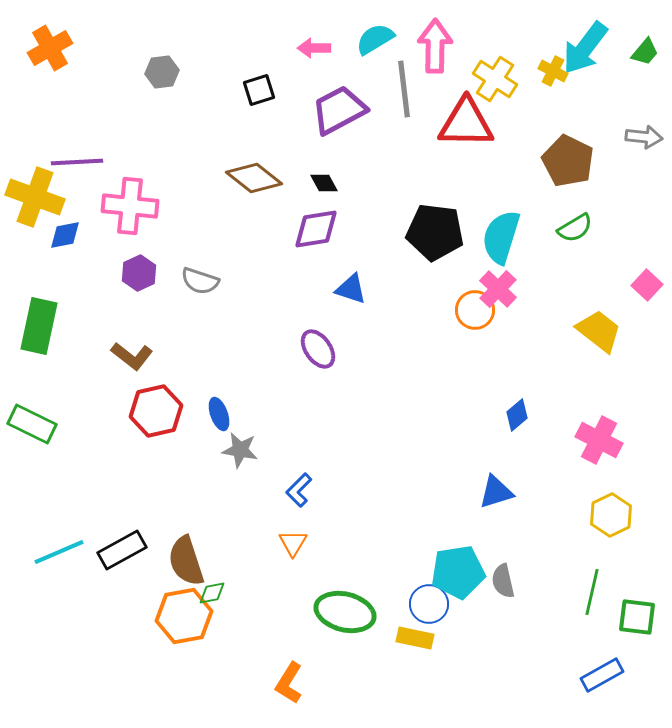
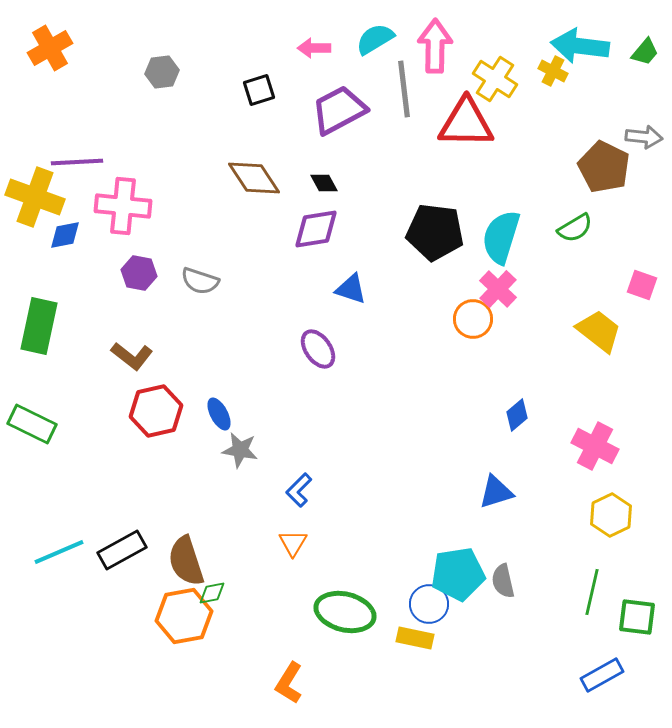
cyan arrow at (585, 48): moved 5 px left, 2 px up; rotated 60 degrees clockwise
brown pentagon at (568, 161): moved 36 px right, 6 px down
brown diamond at (254, 178): rotated 18 degrees clockwise
pink cross at (130, 206): moved 7 px left
purple hexagon at (139, 273): rotated 24 degrees counterclockwise
pink square at (647, 285): moved 5 px left; rotated 24 degrees counterclockwise
orange circle at (475, 310): moved 2 px left, 9 px down
blue ellipse at (219, 414): rotated 8 degrees counterclockwise
pink cross at (599, 440): moved 4 px left, 6 px down
cyan pentagon at (458, 572): moved 2 px down
